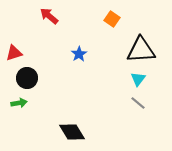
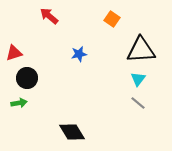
blue star: rotated 21 degrees clockwise
